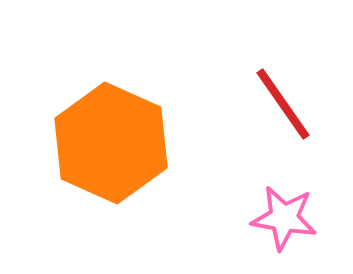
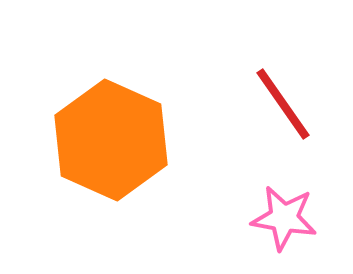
orange hexagon: moved 3 px up
